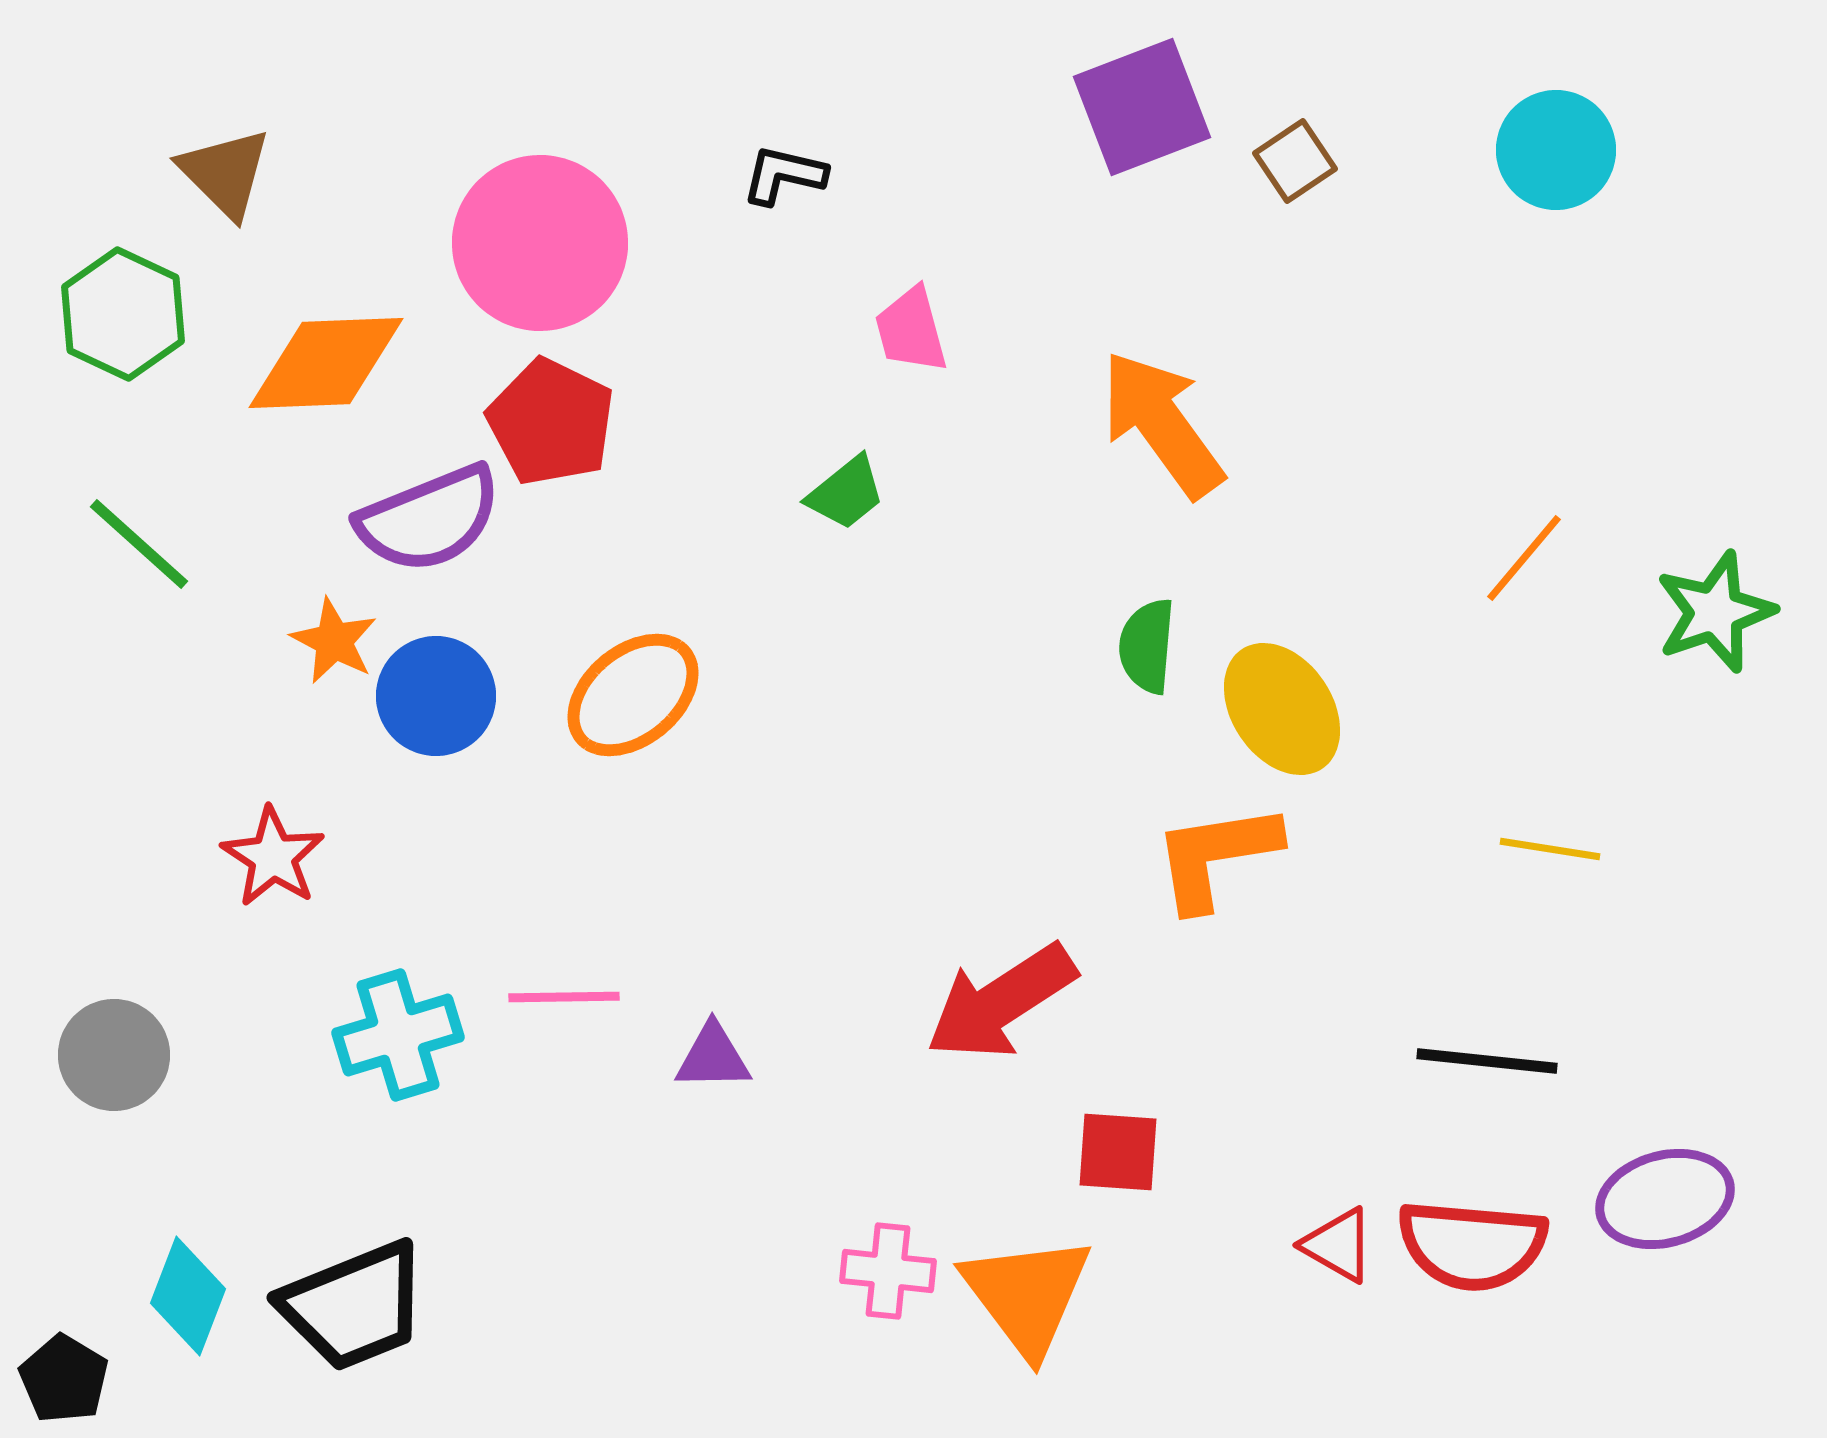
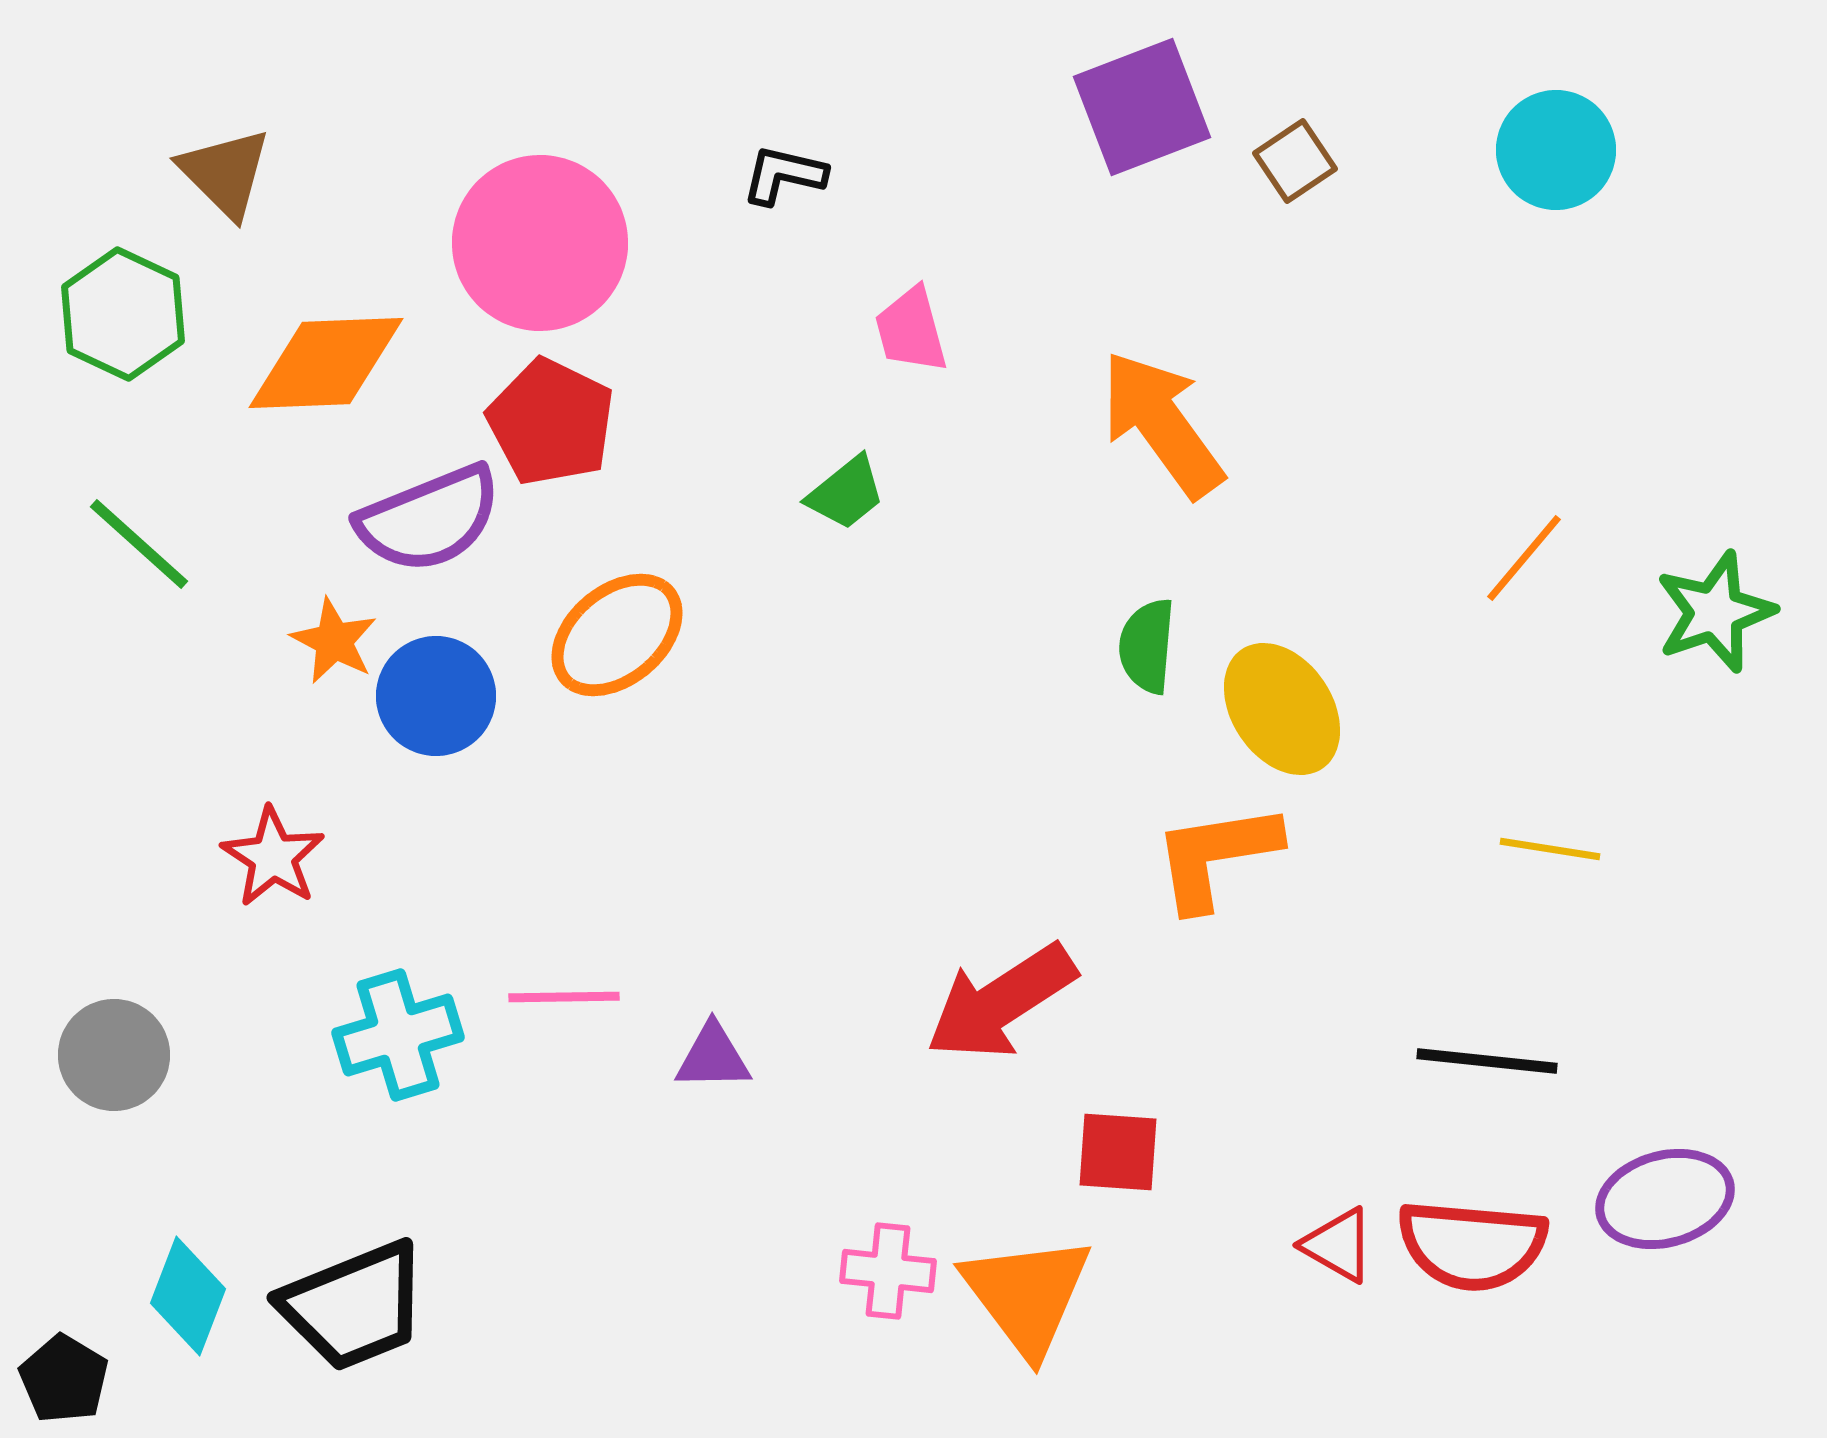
orange ellipse: moved 16 px left, 60 px up
